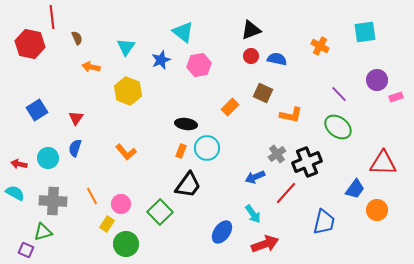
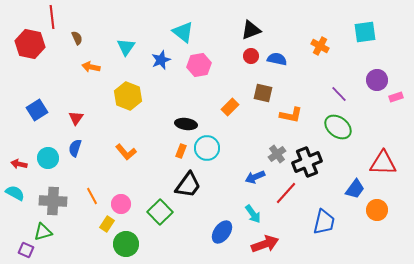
yellow hexagon at (128, 91): moved 5 px down
brown square at (263, 93): rotated 12 degrees counterclockwise
